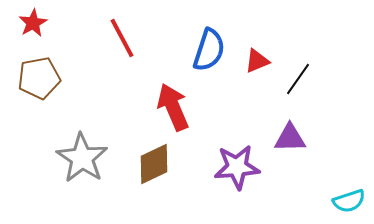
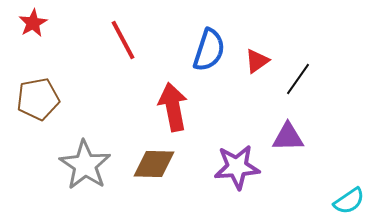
red line: moved 1 px right, 2 px down
red triangle: rotated 12 degrees counterclockwise
brown pentagon: moved 1 px left, 21 px down
red arrow: rotated 12 degrees clockwise
purple triangle: moved 2 px left, 1 px up
gray star: moved 3 px right, 7 px down
brown diamond: rotated 27 degrees clockwise
cyan semicircle: rotated 16 degrees counterclockwise
